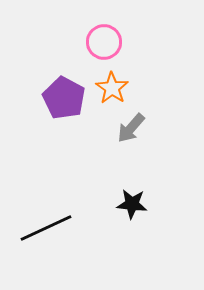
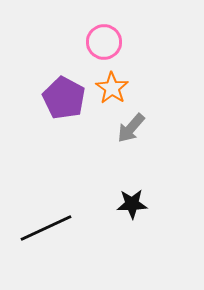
black star: rotated 8 degrees counterclockwise
